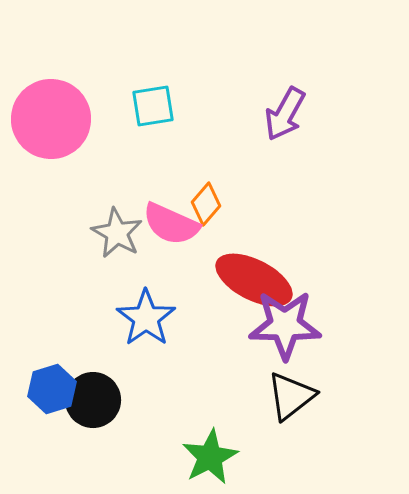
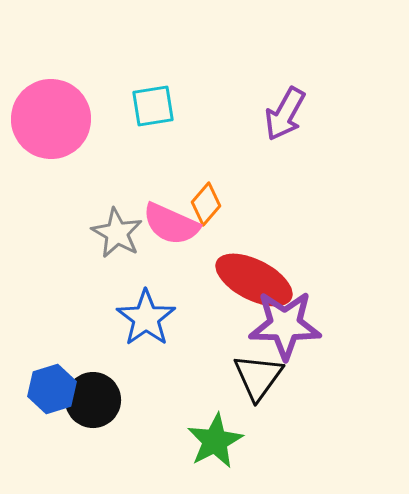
black triangle: moved 33 px left, 19 px up; rotated 16 degrees counterclockwise
green star: moved 5 px right, 16 px up
